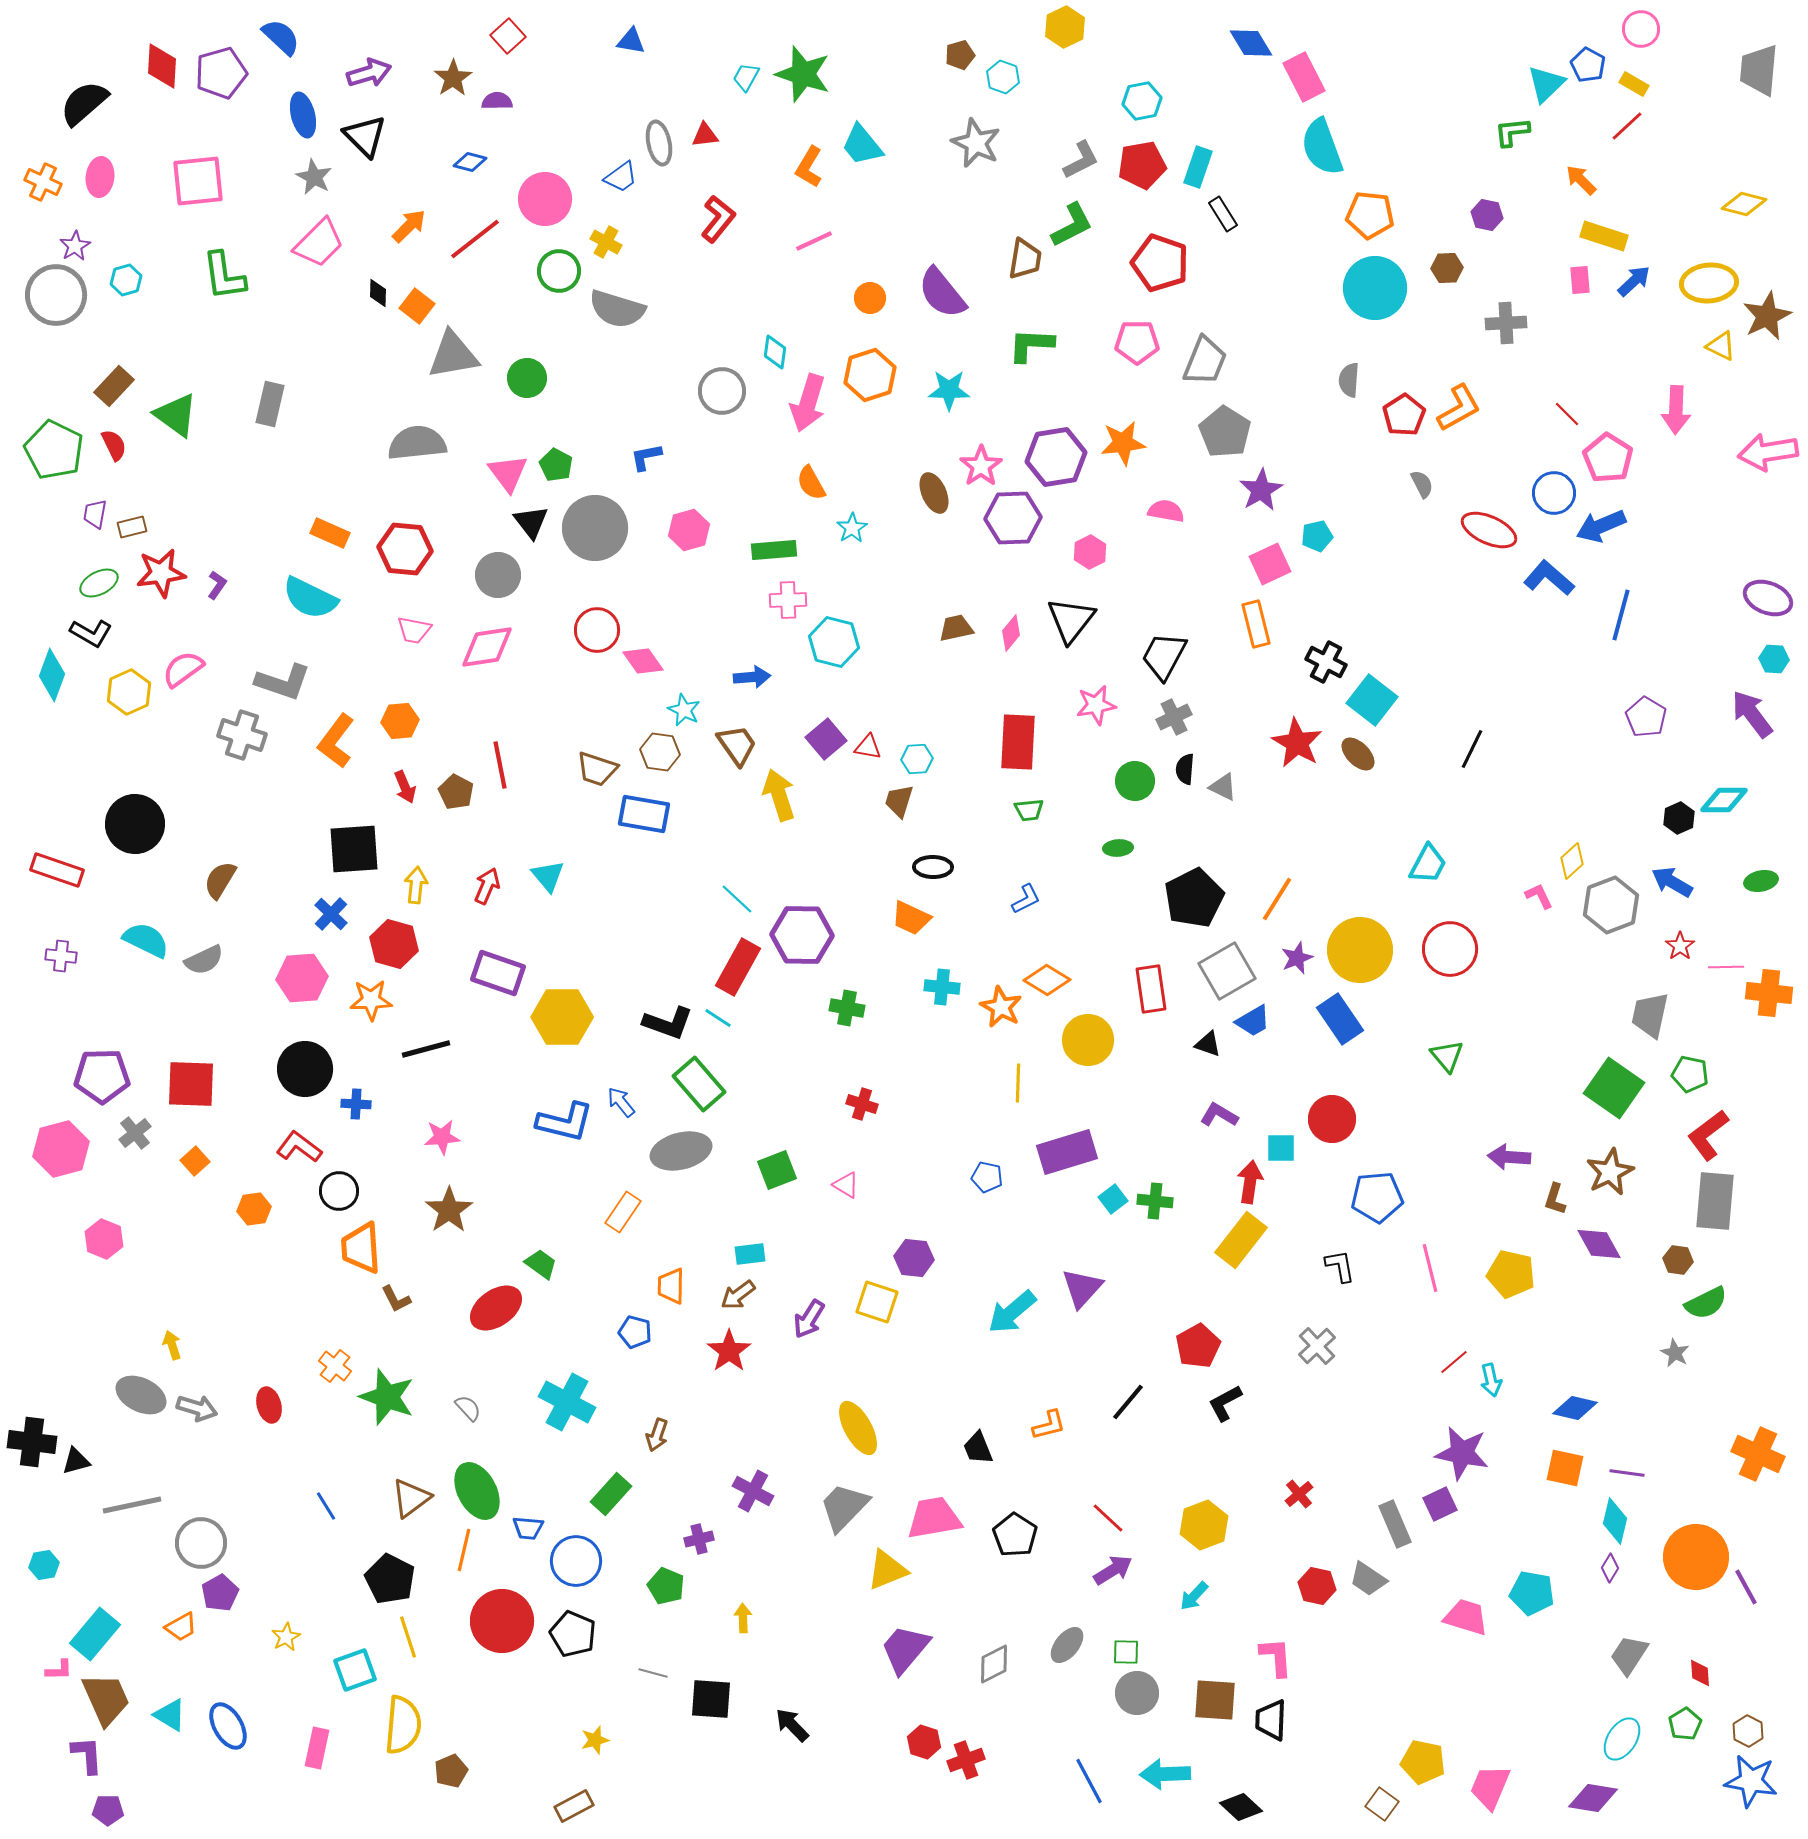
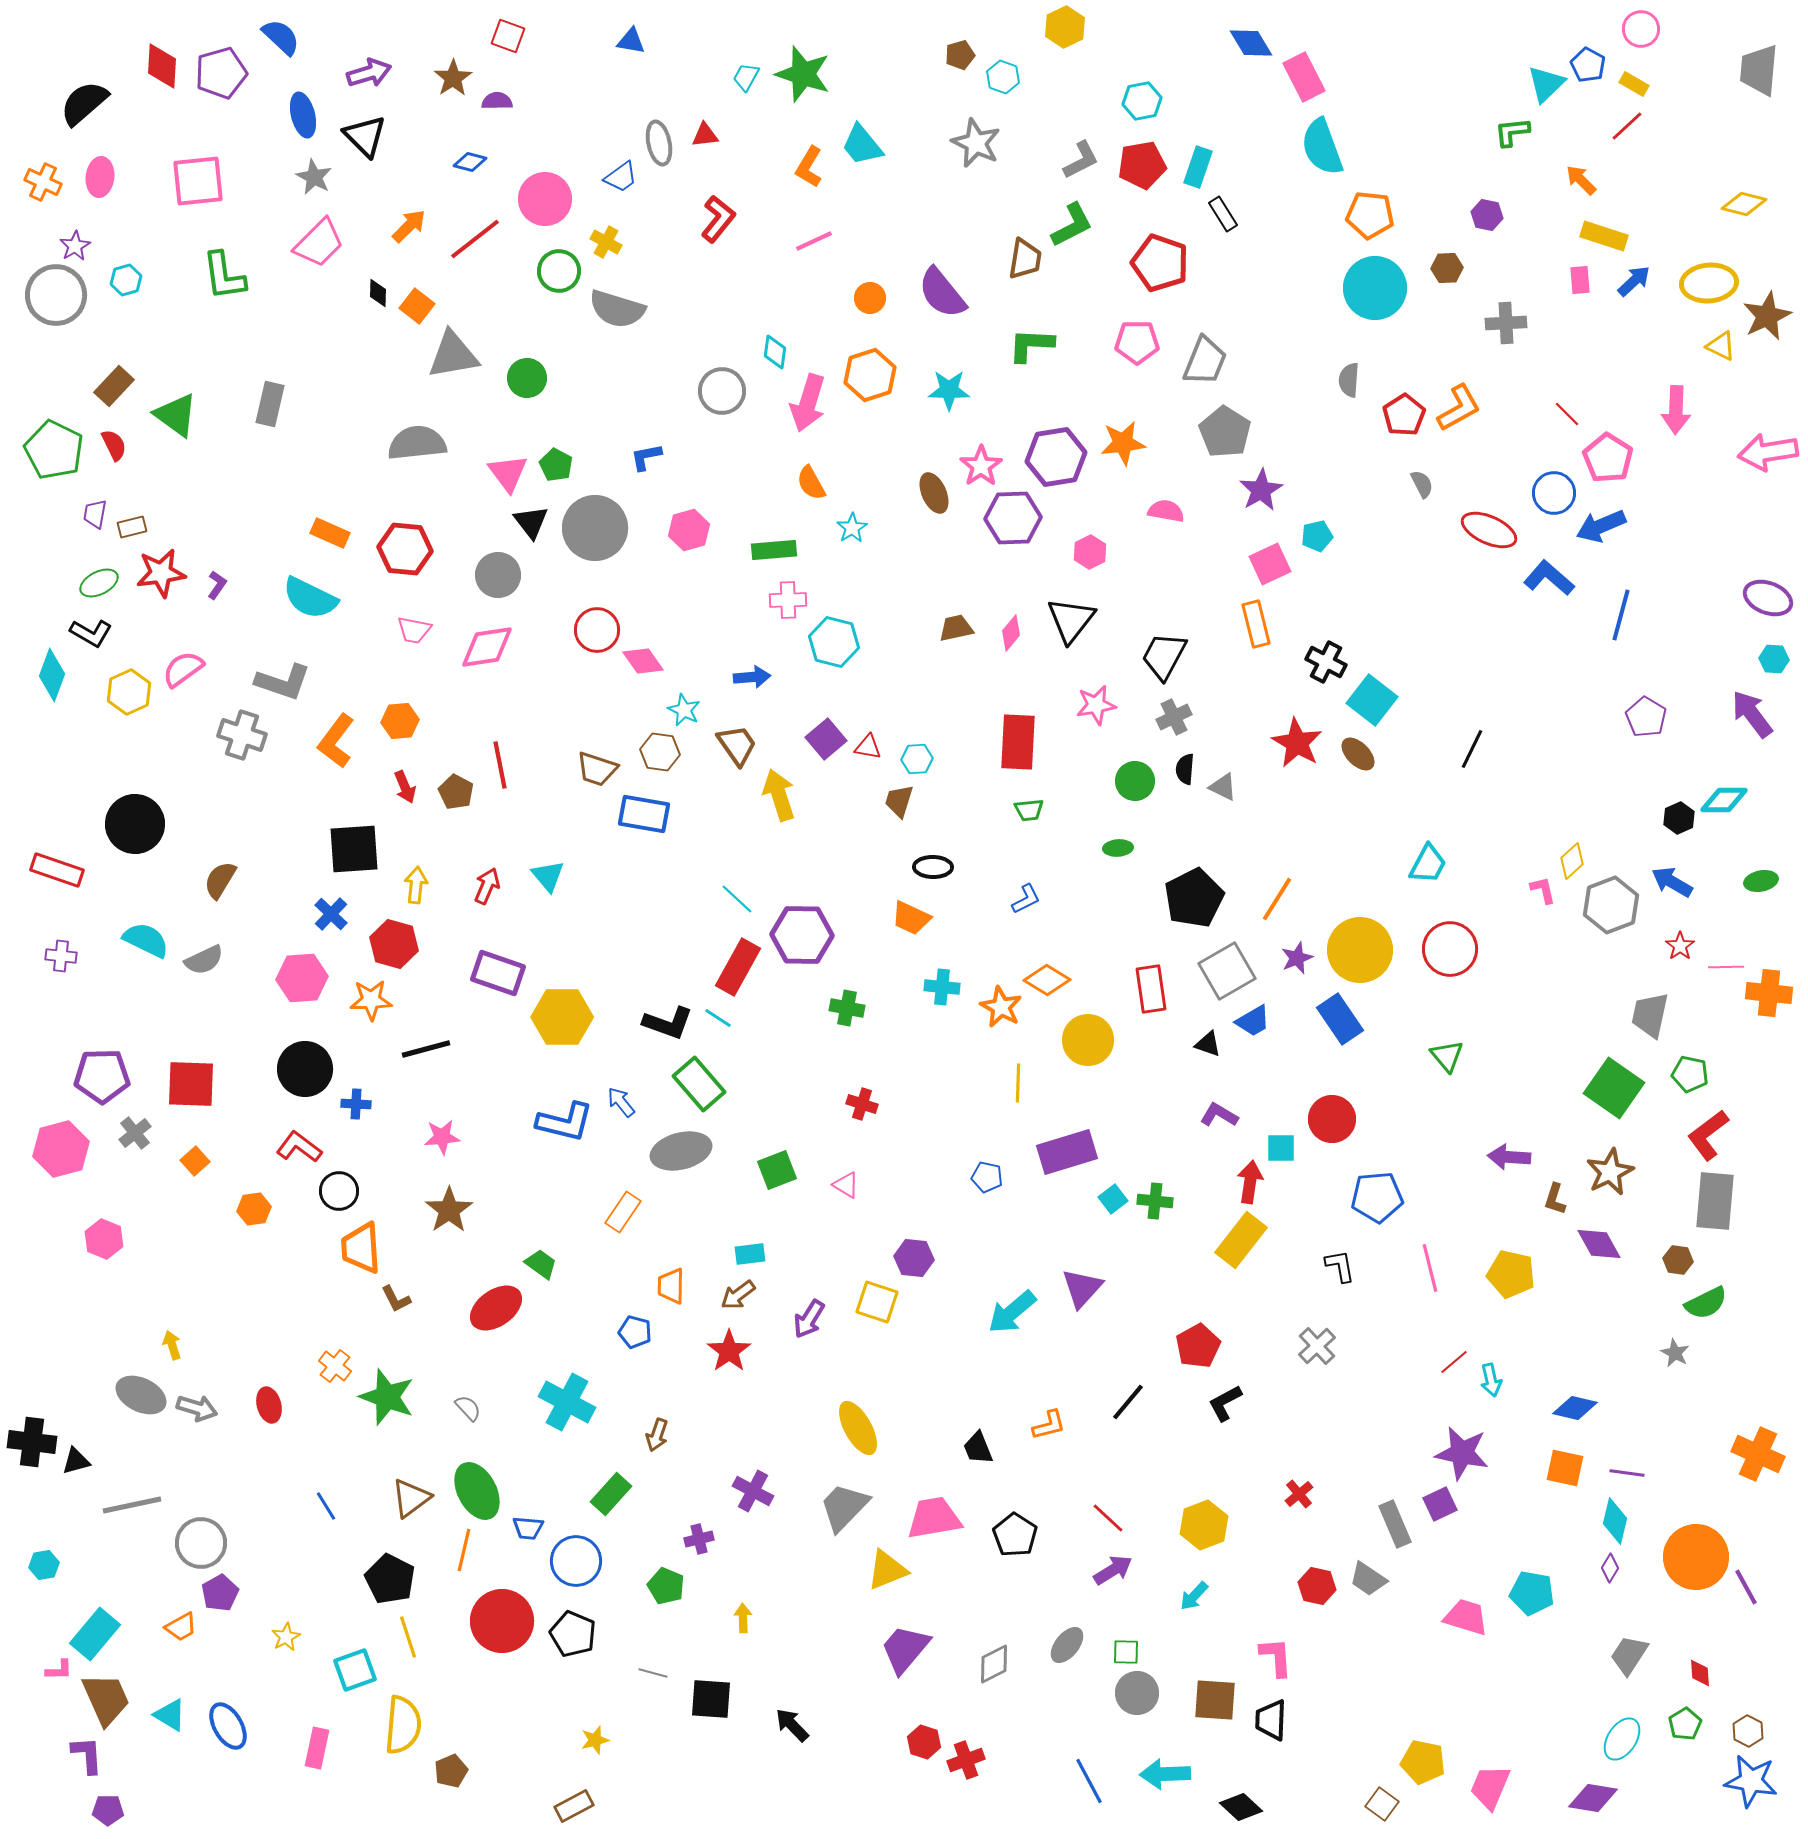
red square at (508, 36): rotated 28 degrees counterclockwise
pink L-shape at (1539, 896): moved 4 px right, 6 px up; rotated 12 degrees clockwise
